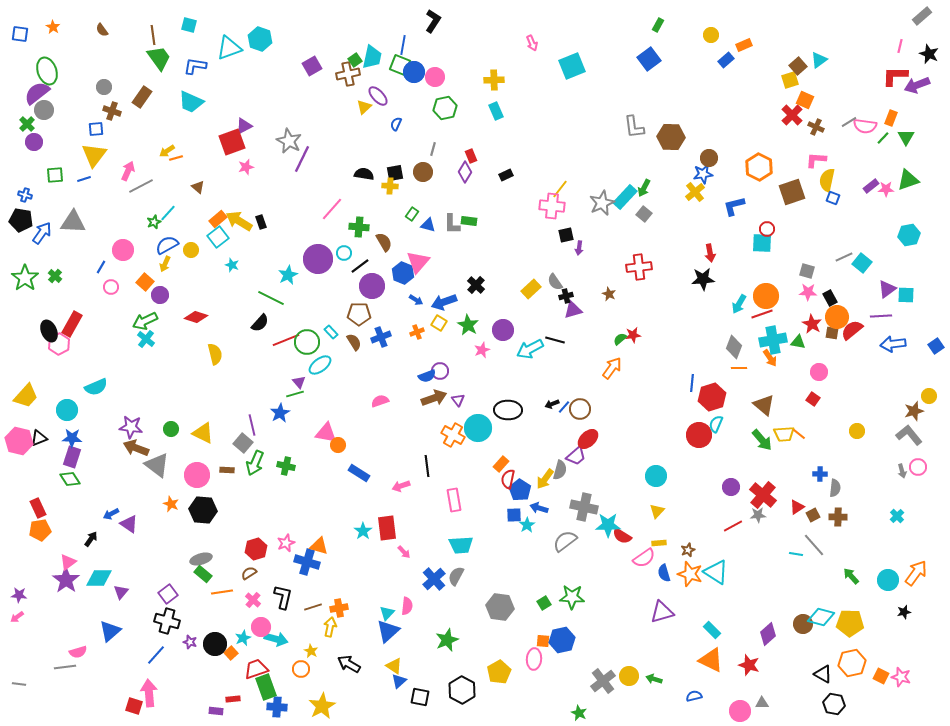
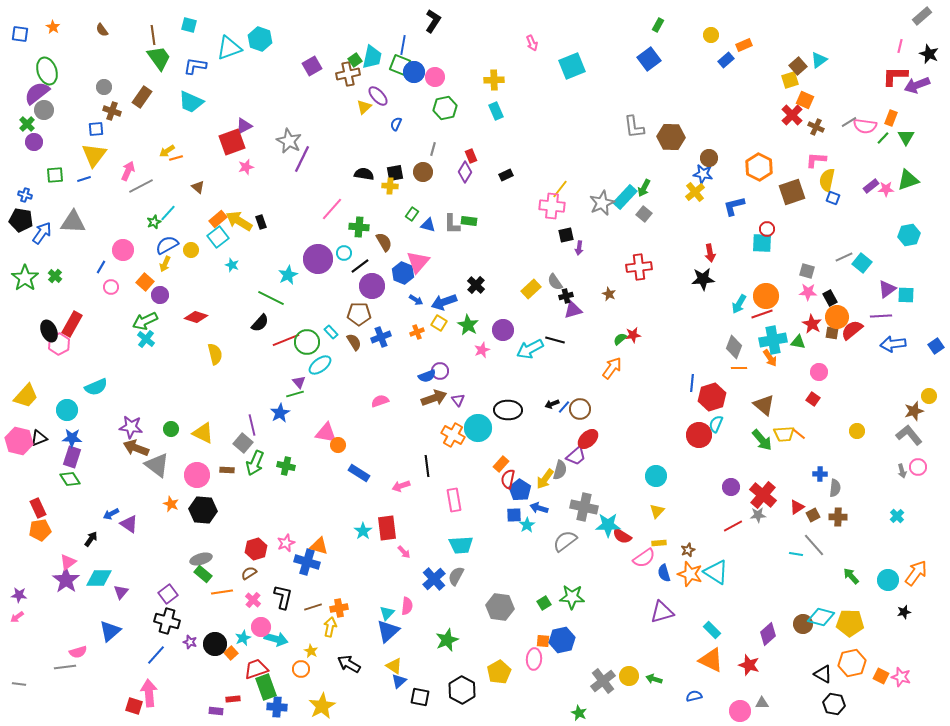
blue star at (703, 174): rotated 18 degrees clockwise
